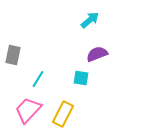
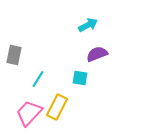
cyan arrow: moved 2 px left, 5 px down; rotated 12 degrees clockwise
gray rectangle: moved 1 px right
cyan square: moved 1 px left
pink trapezoid: moved 1 px right, 3 px down
yellow rectangle: moved 6 px left, 7 px up
